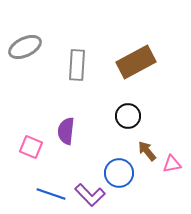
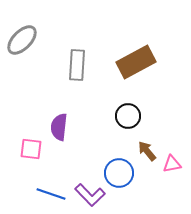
gray ellipse: moved 3 px left, 7 px up; rotated 20 degrees counterclockwise
purple semicircle: moved 7 px left, 4 px up
pink square: moved 2 px down; rotated 15 degrees counterclockwise
